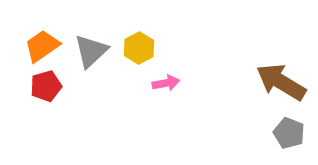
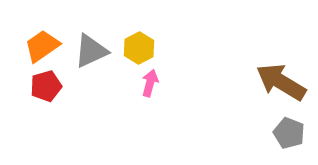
gray triangle: rotated 18 degrees clockwise
pink arrow: moved 16 px left; rotated 64 degrees counterclockwise
